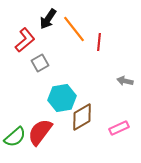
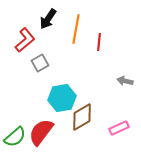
orange line: moved 2 px right; rotated 48 degrees clockwise
red semicircle: moved 1 px right
